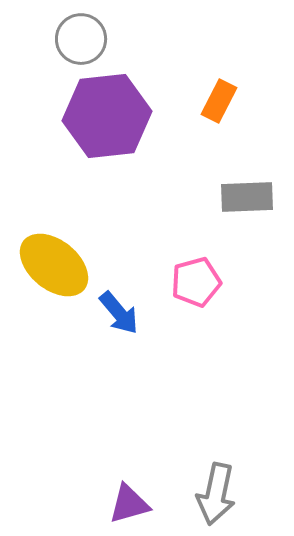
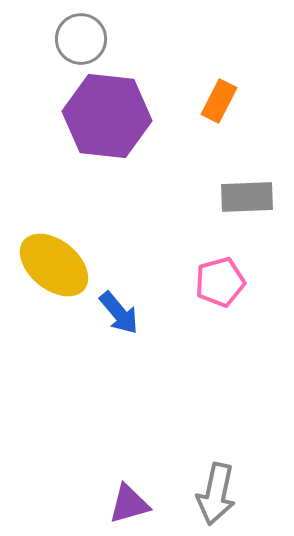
purple hexagon: rotated 12 degrees clockwise
pink pentagon: moved 24 px right
